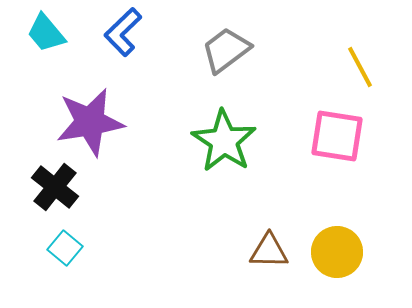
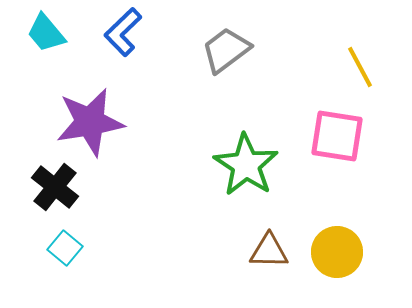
green star: moved 22 px right, 24 px down
